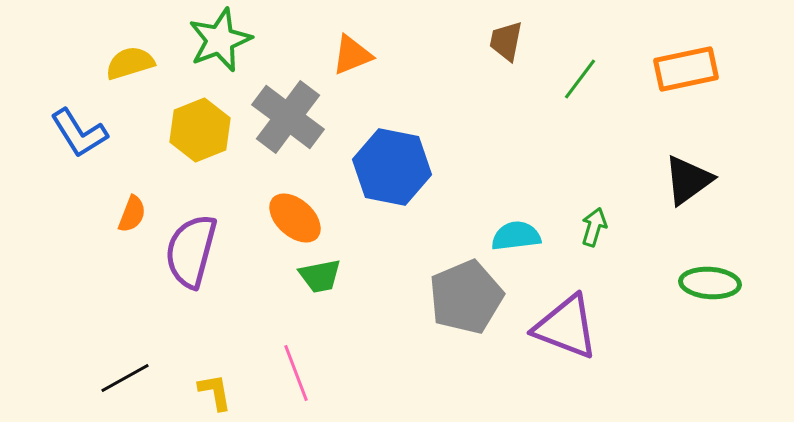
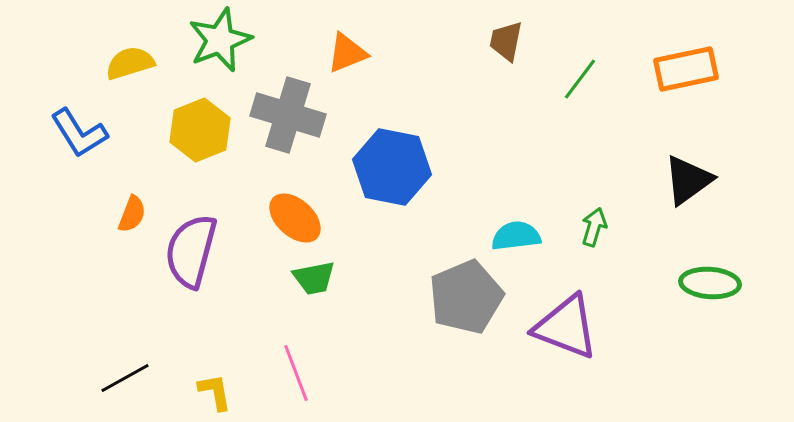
orange triangle: moved 5 px left, 2 px up
gray cross: moved 2 px up; rotated 20 degrees counterclockwise
green trapezoid: moved 6 px left, 2 px down
